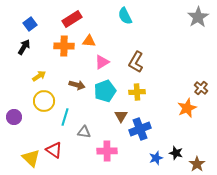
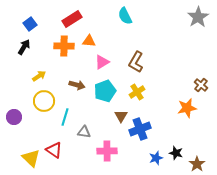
brown cross: moved 3 px up
yellow cross: rotated 28 degrees counterclockwise
orange star: rotated 12 degrees clockwise
